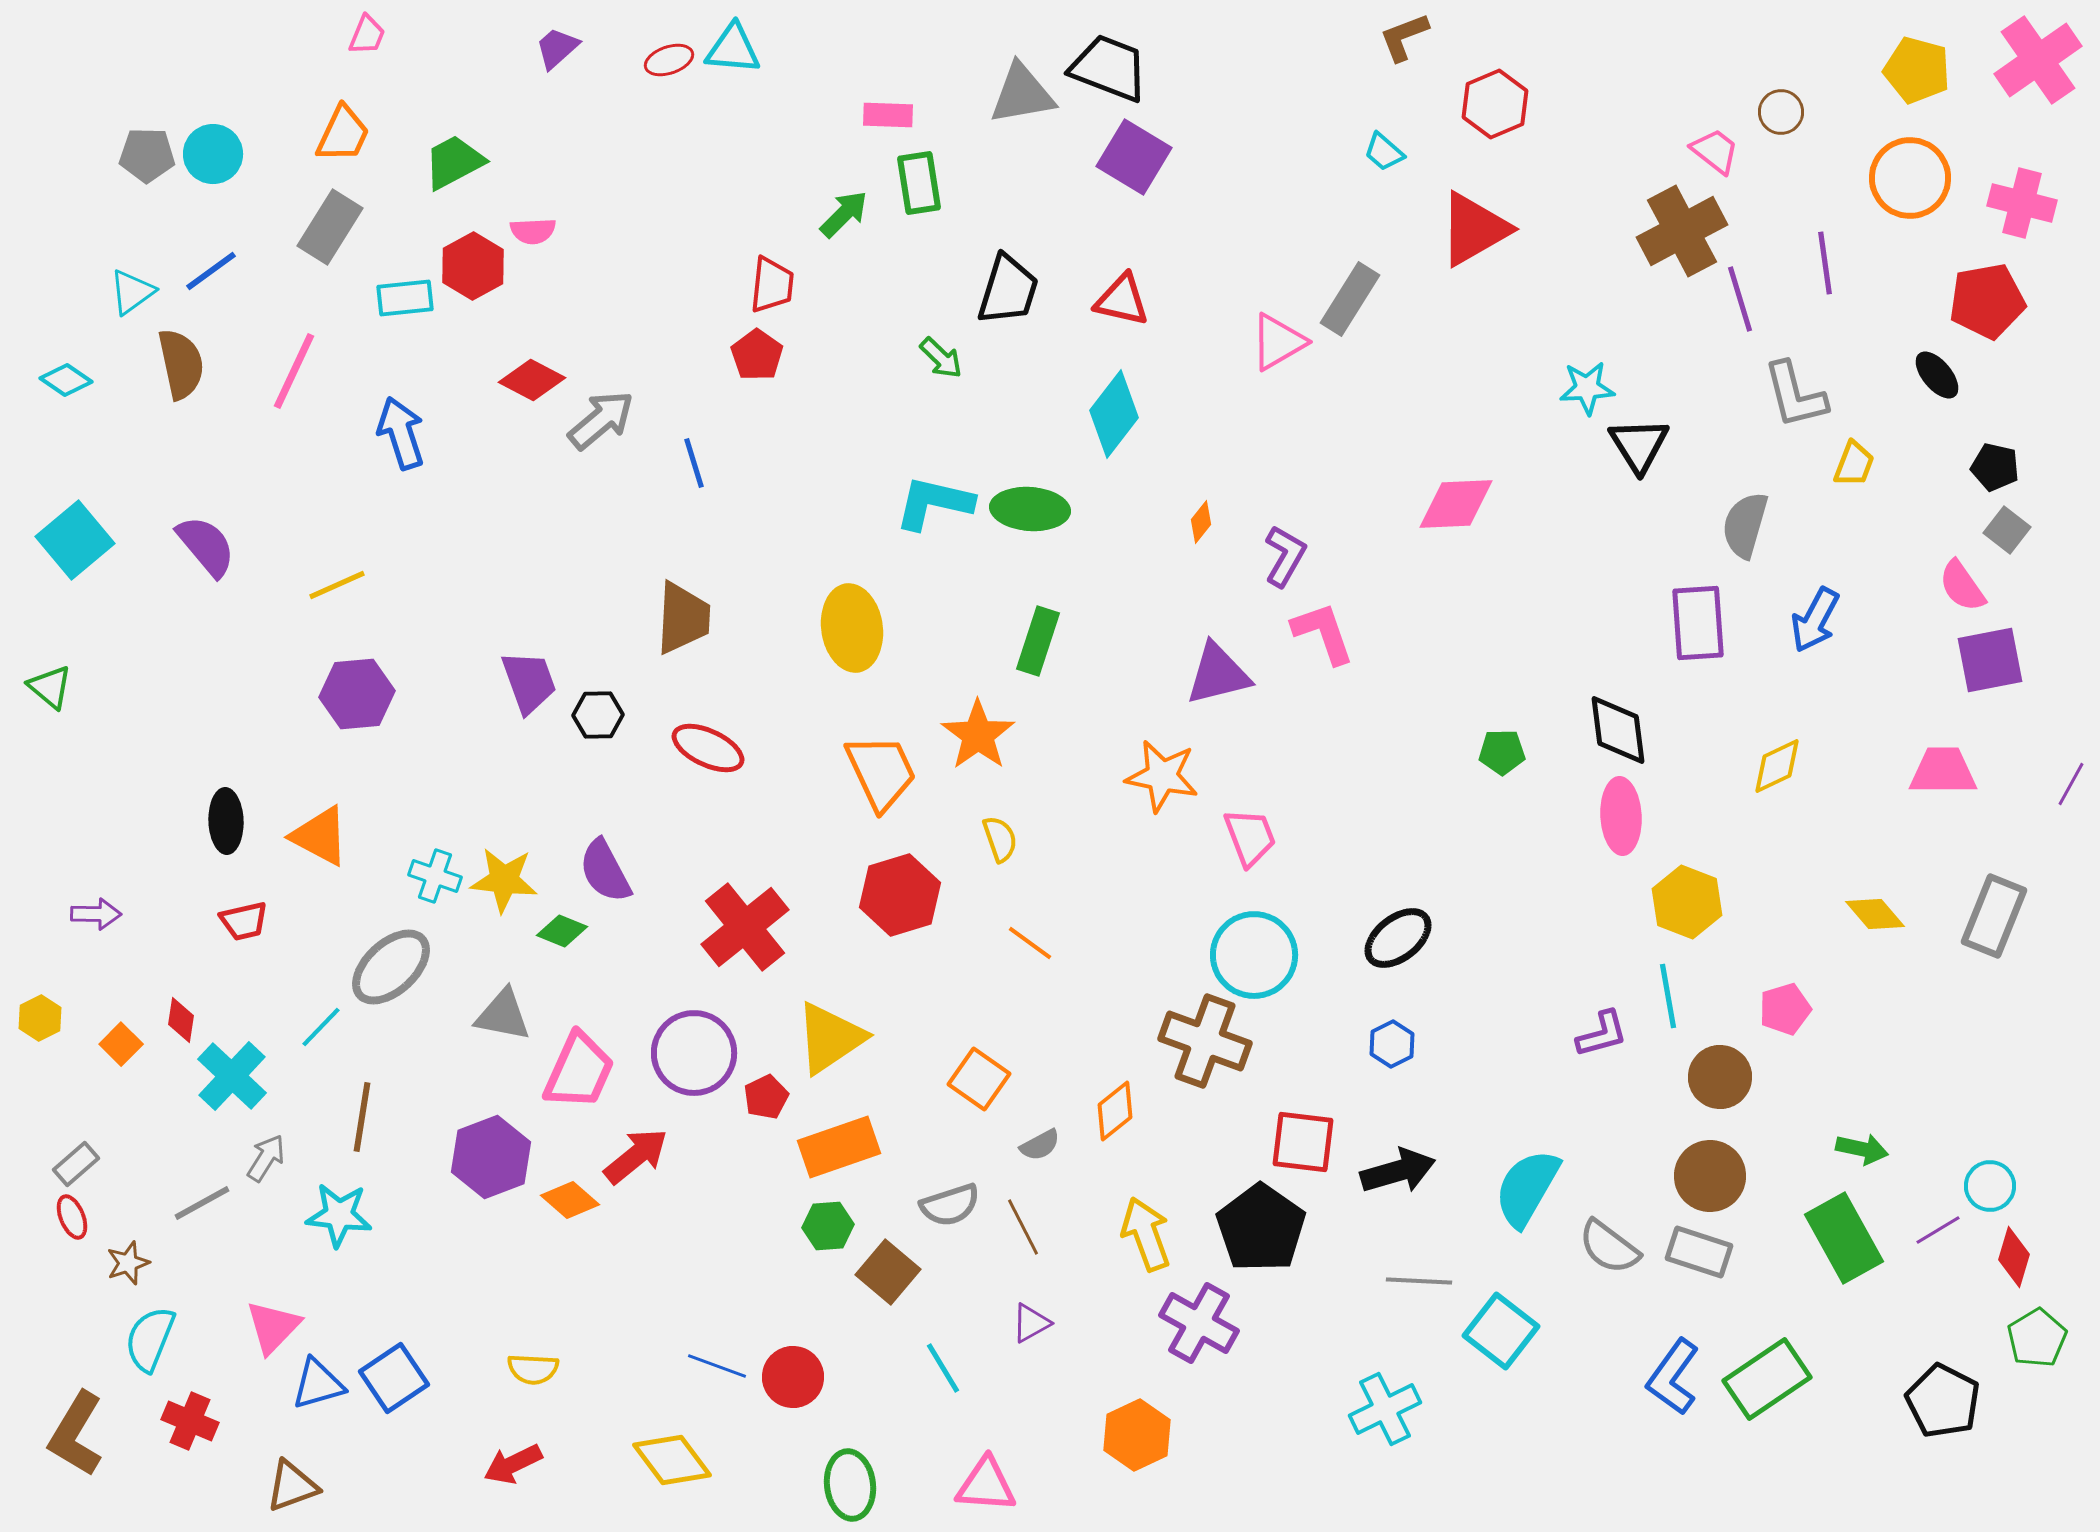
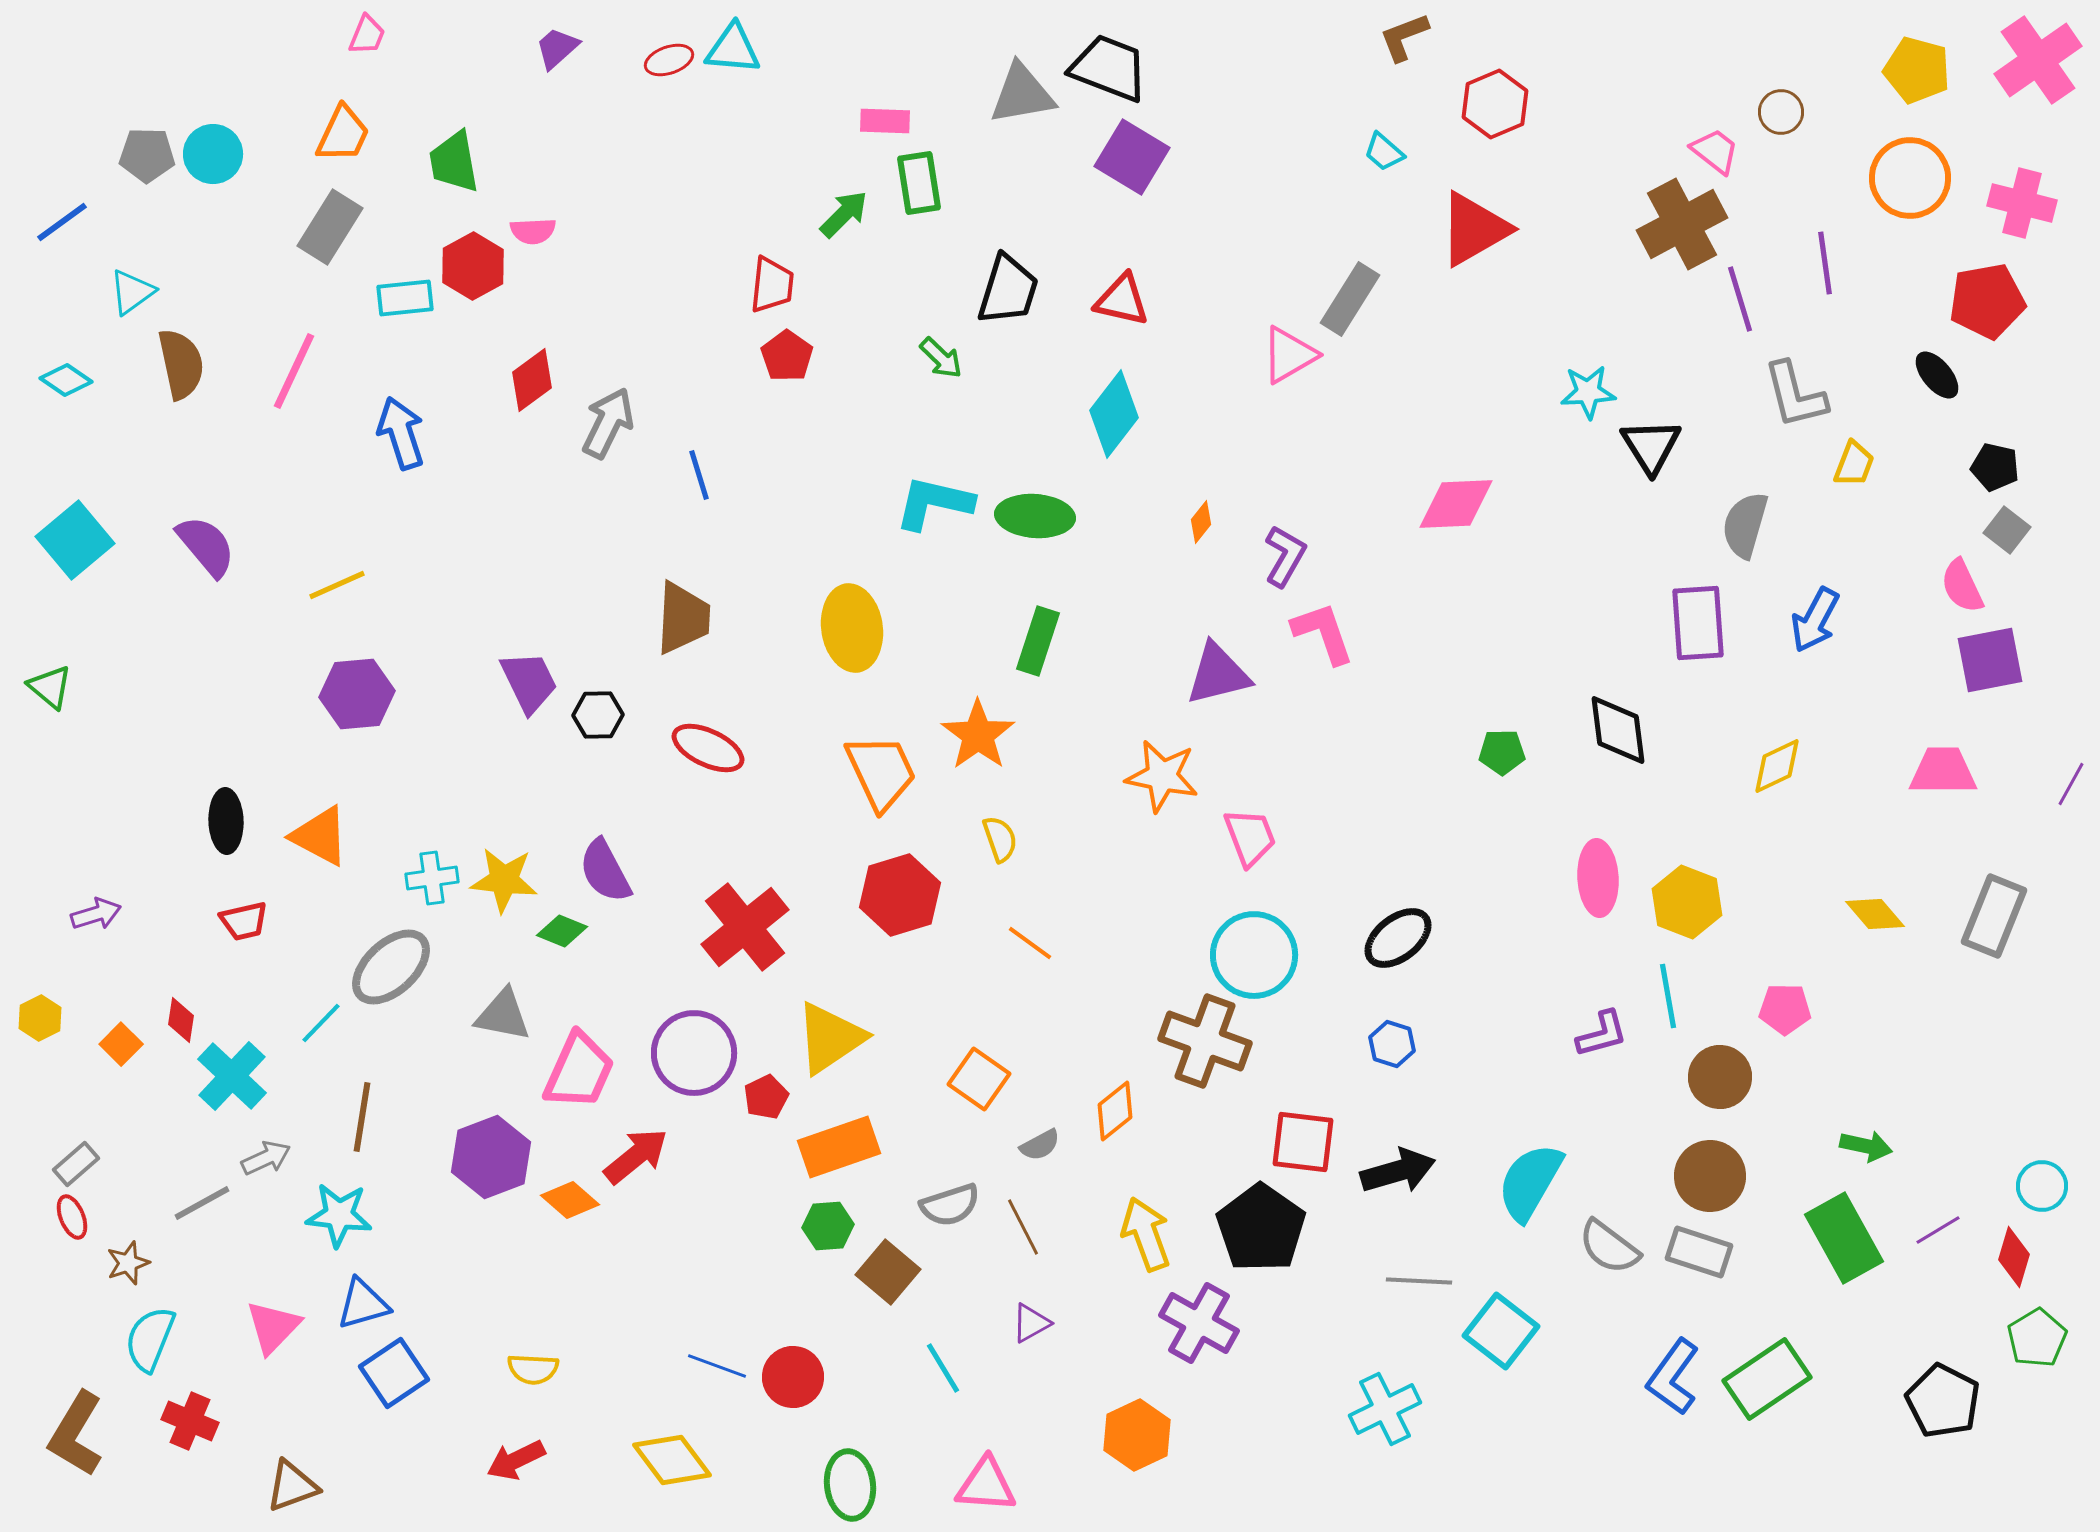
pink rectangle at (888, 115): moved 3 px left, 6 px down
purple square at (1134, 157): moved 2 px left
green trapezoid at (454, 162): rotated 72 degrees counterclockwise
brown cross at (1682, 231): moved 7 px up
blue line at (211, 271): moved 149 px left, 49 px up
pink triangle at (1278, 342): moved 11 px right, 13 px down
red pentagon at (757, 355): moved 30 px right, 1 px down
red diamond at (532, 380): rotated 64 degrees counterclockwise
cyan star at (1587, 388): moved 1 px right, 4 px down
gray arrow at (601, 420): moved 7 px right, 3 px down; rotated 24 degrees counterclockwise
black triangle at (1639, 445): moved 12 px right, 1 px down
blue line at (694, 463): moved 5 px right, 12 px down
green ellipse at (1030, 509): moved 5 px right, 7 px down
pink semicircle at (1962, 586): rotated 10 degrees clockwise
purple trapezoid at (529, 682): rotated 6 degrees counterclockwise
pink ellipse at (1621, 816): moved 23 px left, 62 px down
cyan cross at (435, 876): moved 3 px left, 2 px down; rotated 27 degrees counterclockwise
purple arrow at (96, 914): rotated 18 degrees counterclockwise
pink pentagon at (1785, 1009): rotated 18 degrees clockwise
cyan line at (321, 1027): moved 4 px up
blue hexagon at (1392, 1044): rotated 15 degrees counterclockwise
green arrow at (1862, 1149): moved 4 px right, 3 px up
gray arrow at (266, 1158): rotated 33 degrees clockwise
cyan circle at (1990, 1186): moved 52 px right
cyan semicircle at (1527, 1188): moved 3 px right, 6 px up
blue square at (394, 1378): moved 5 px up
blue triangle at (318, 1384): moved 45 px right, 80 px up
red arrow at (513, 1464): moved 3 px right, 4 px up
